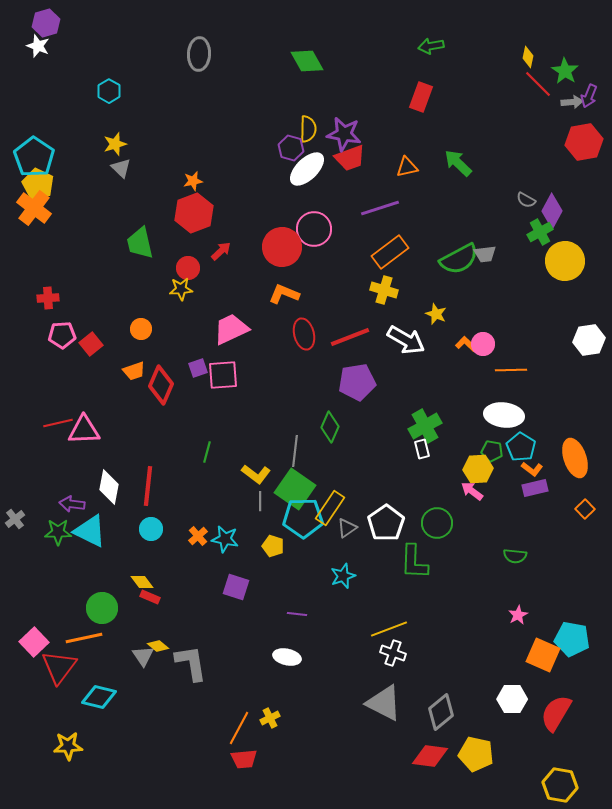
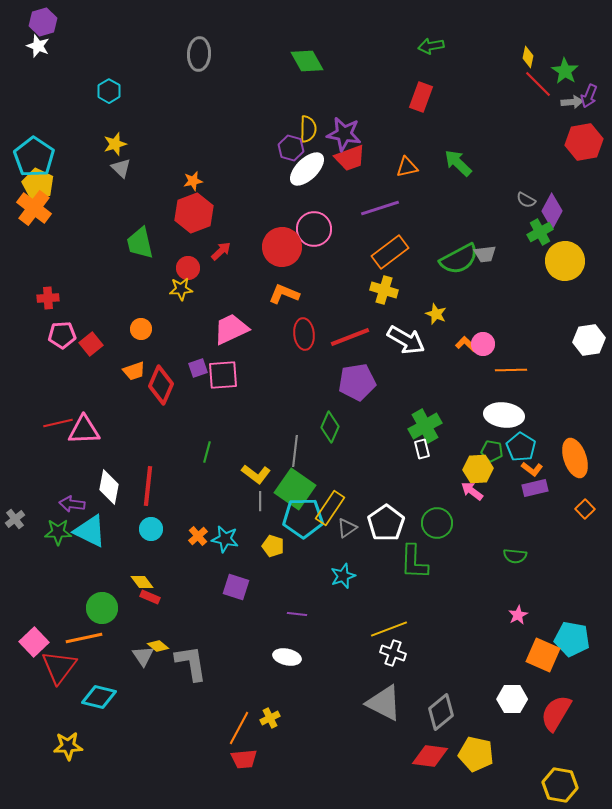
purple hexagon at (46, 23): moved 3 px left, 1 px up
red ellipse at (304, 334): rotated 8 degrees clockwise
